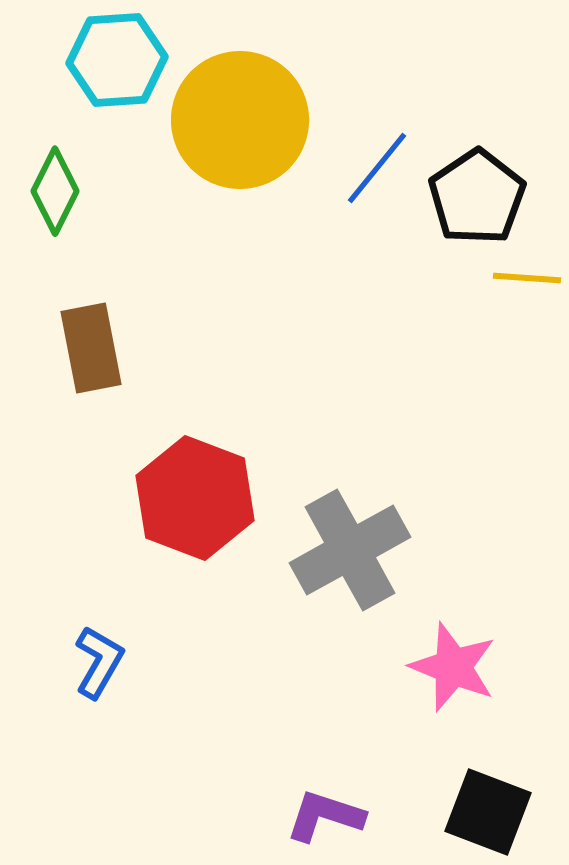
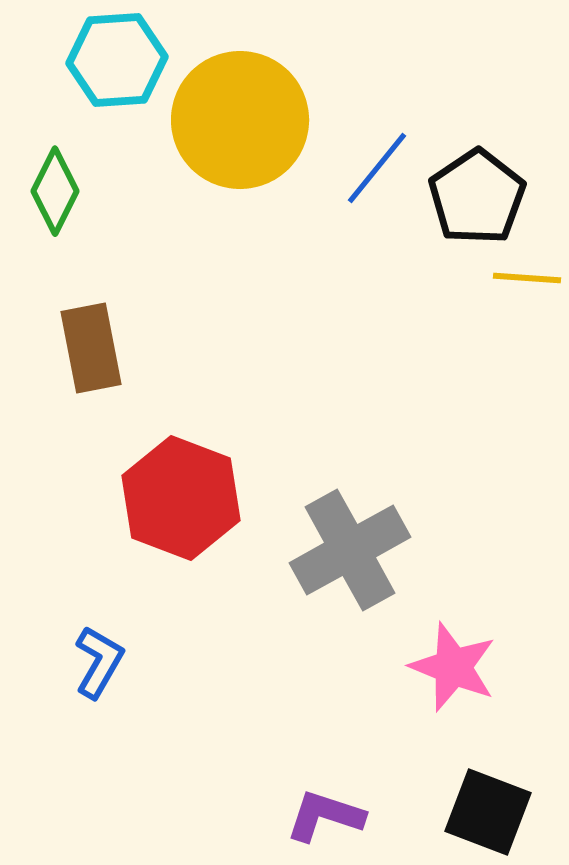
red hexagon: moved 14 px left
